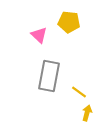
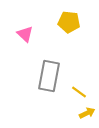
pink triangle: moved 14 px left, 1 px up
yellow arrow: rotated 49 degrees clockwise
